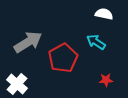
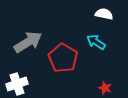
red pentagon: rotated 12 degrees counterclockwise
red star: moved 1 px left, 8 px down; rotated 24 degrees clockwise
white cross: rotated 30 degrees clockwise
